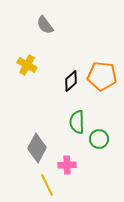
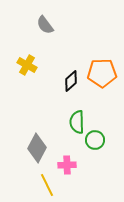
orange pentagon: moved 3 px up; rotated 8 degrees counterclockwise
green circle: moved 4 px left, 1 px down
